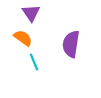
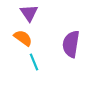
purple triangle: moved 2 px left
